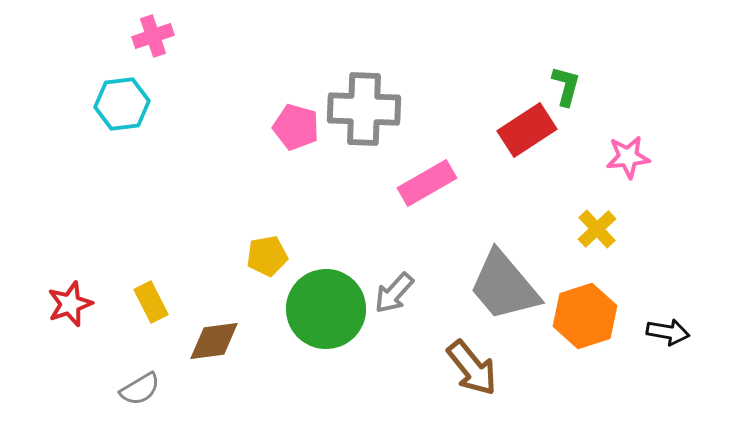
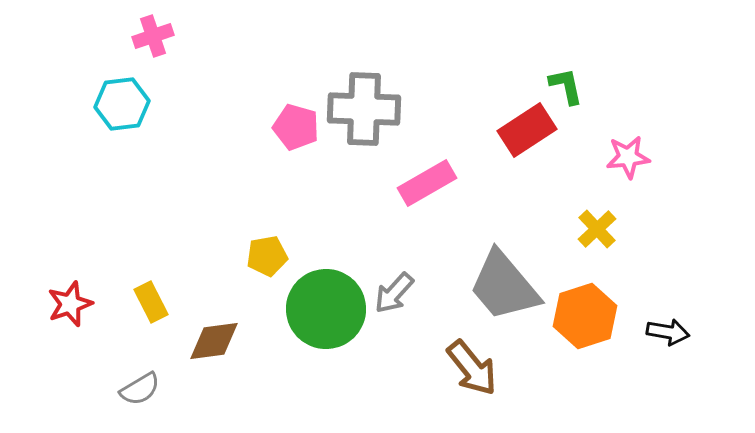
green L-shape: rotated 27 degrees counterclockwise
